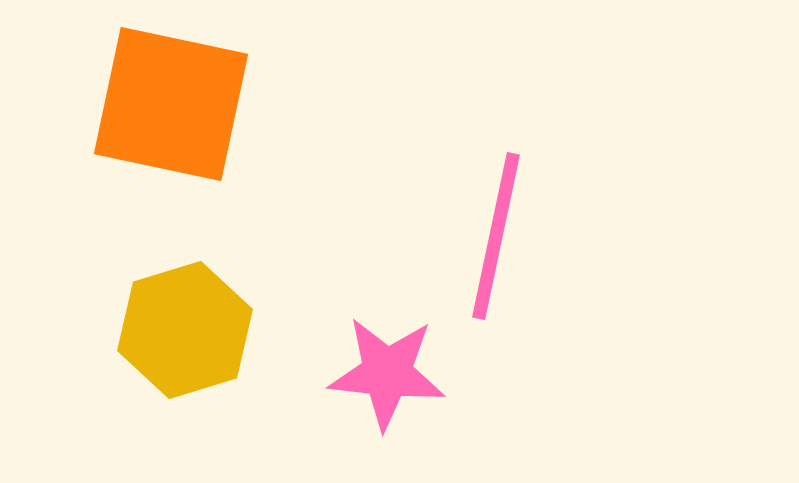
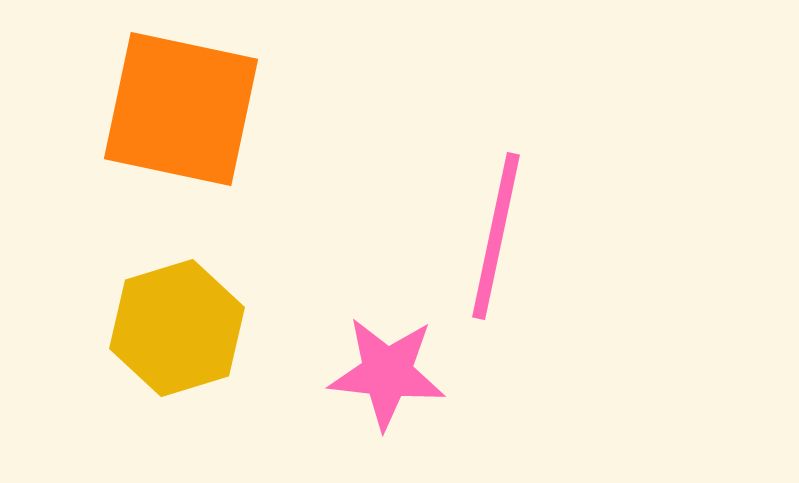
orange square: moved 10 px right, 5 px down
yellow hexagon: moved 8 px left, 2 px up
